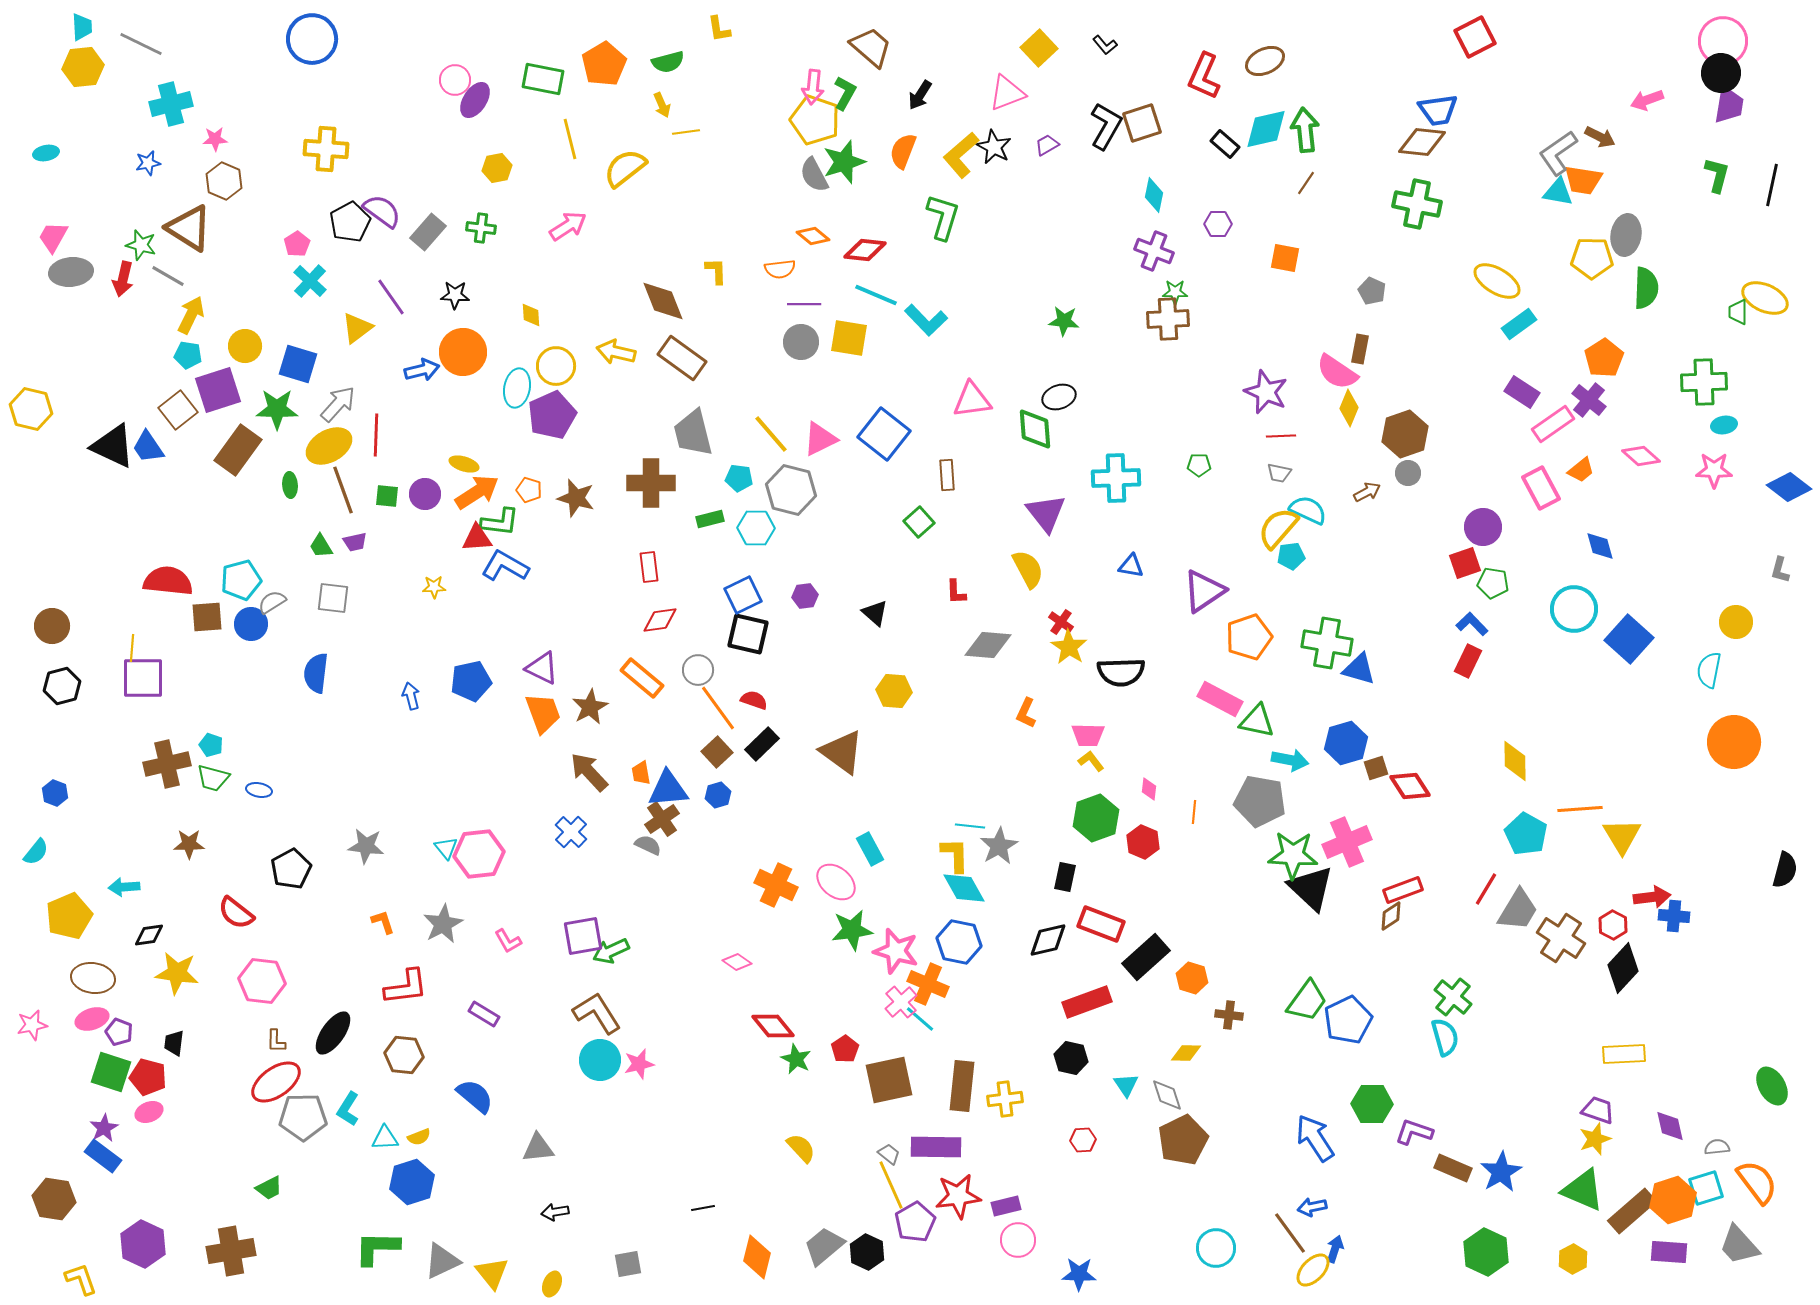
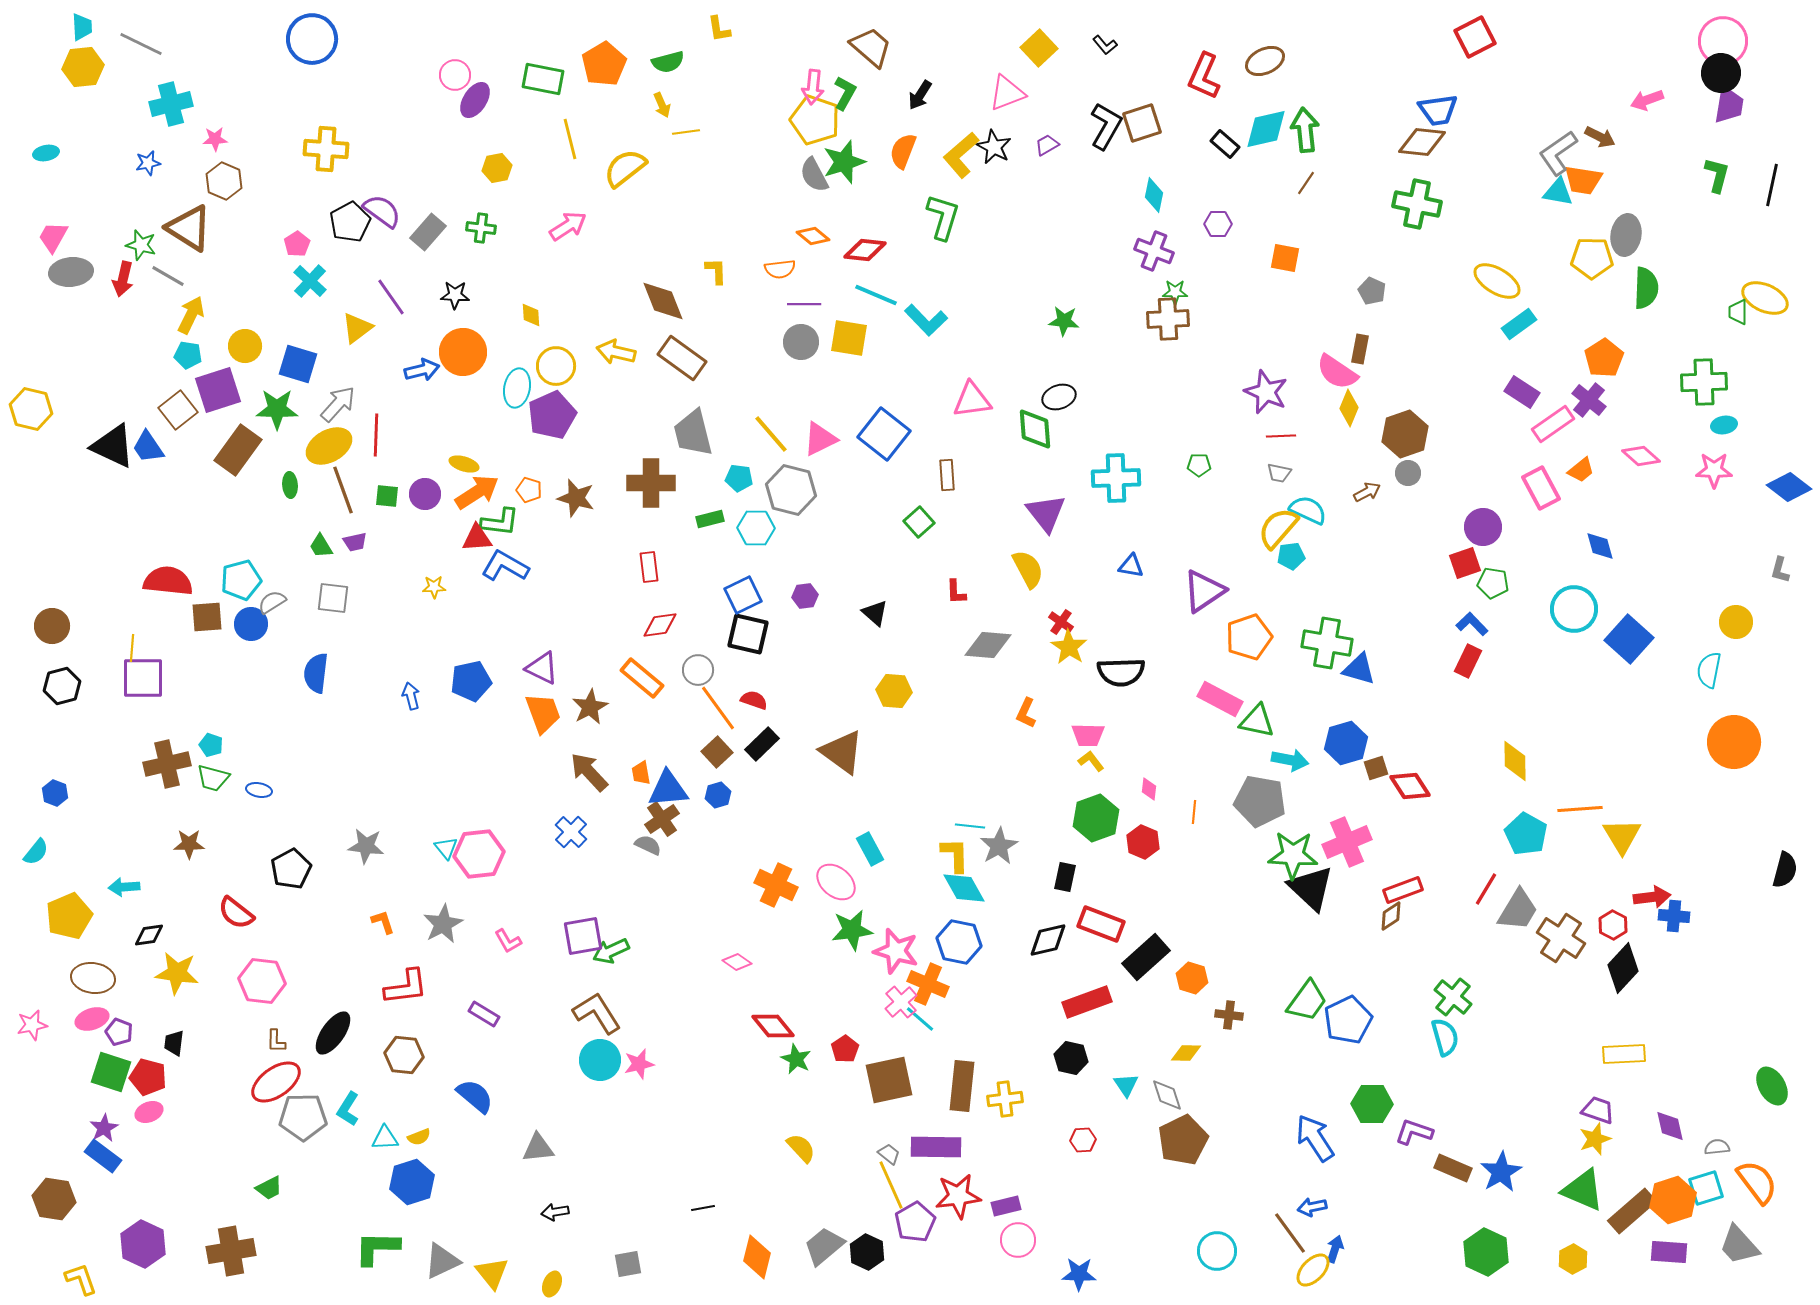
pink circle at (455, 80): moved 5 px up
red diamond at (660, 620): moved 5 px down
cyan circle at (1216, 1248): moved 1 px right, 3 px down
